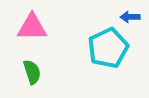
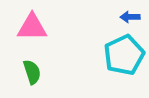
cyan pentagon: moved 16 px right, 7 px down
